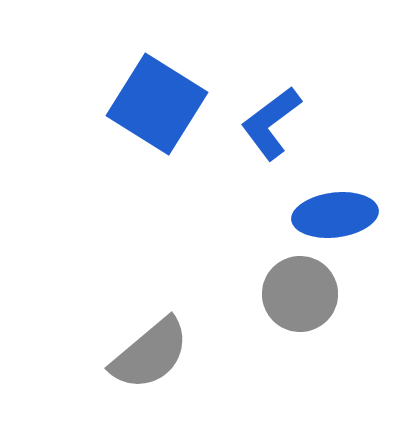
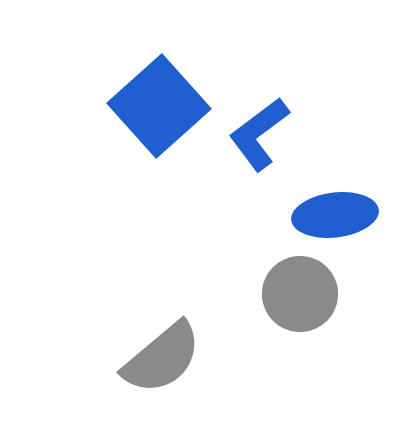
blue square: moved 2 px right, 2 px down; rotated 16 degrees clockwise
blue L-shape: moved 12 px left, 11 px down
gray semicircle: moved 12 px right, 4 px down
